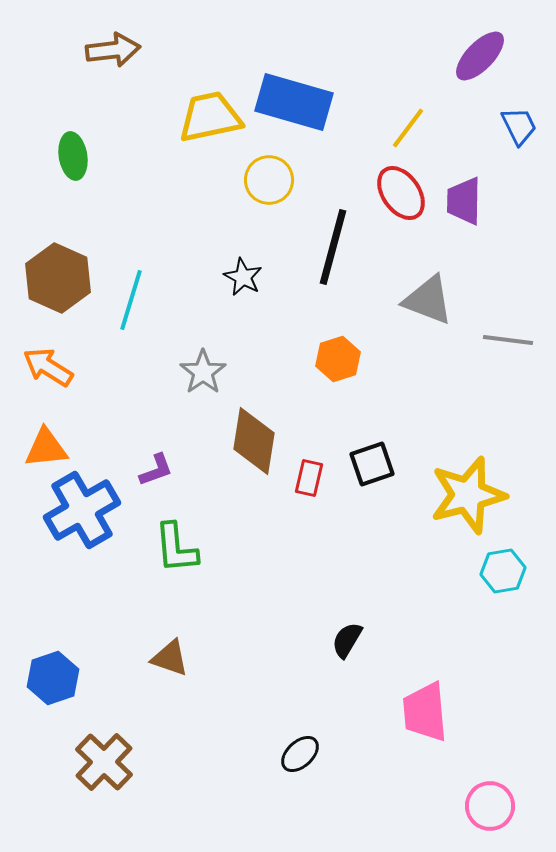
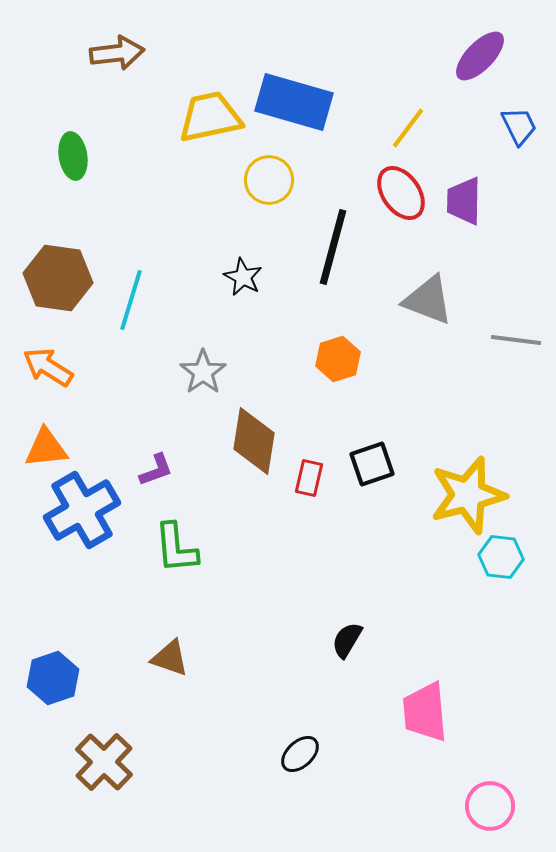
brown arrow: moved 4 px right, 3 px down
brown hexagon: rotated 16 degrees counterclockwise
gray line: moved 8 px right
cyan hexagon: moved 2 px left, 14 px up; rotated 15 degrees clockwise
